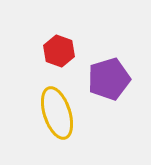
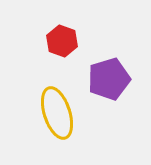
red hexagon: moved 3 px right, 10 px up
